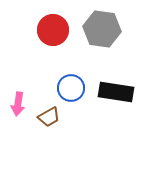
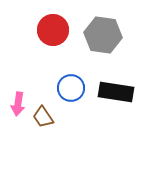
gray hexagon: moved 1 px right, 6 px down
brown trapezoid: moved 6 px left; rotated 85 degrees clockwise
